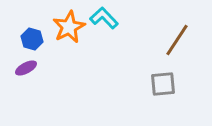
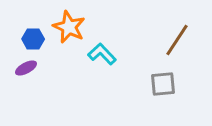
cyan L-shape: moved 2 px left, 36 px down
orange star: rotated 20 degrees counterclockwise
blue hexagon: moved 1 px right; rotated 15 degrees counterclockwise
